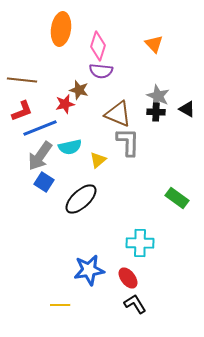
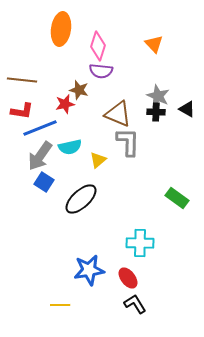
red L-shape: rotated 30 degrees clockwise
